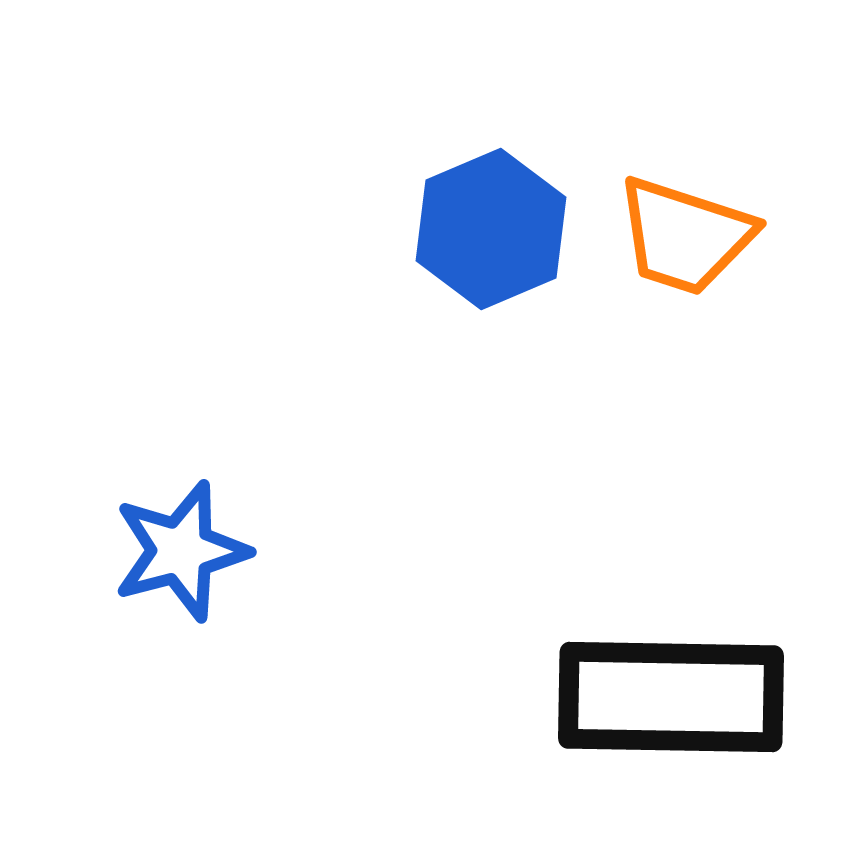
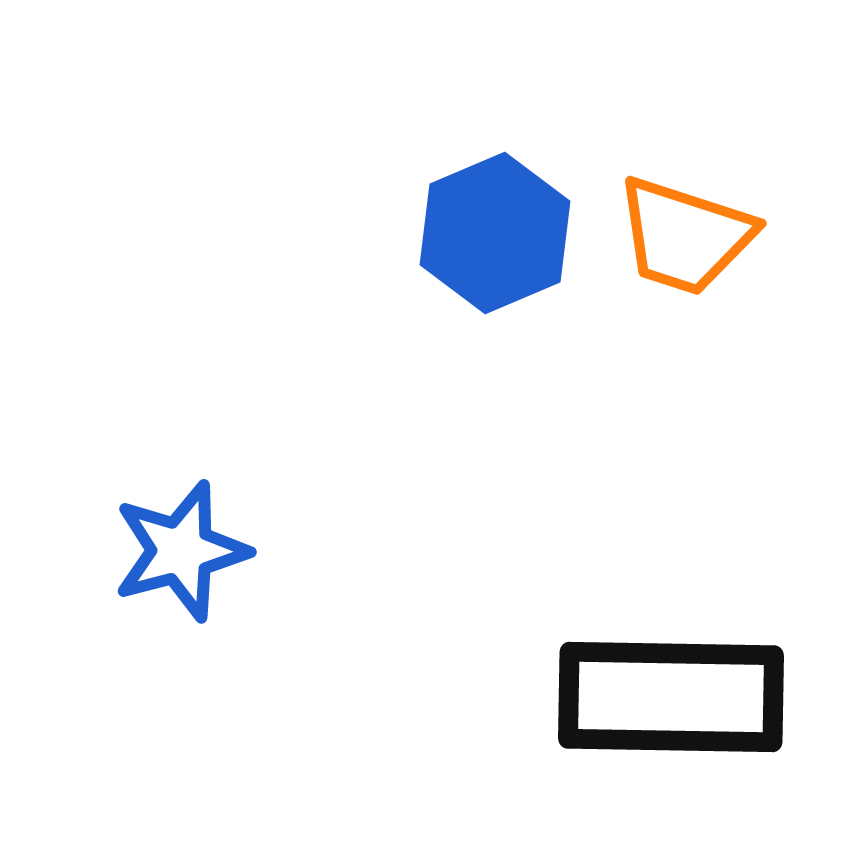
blue hexagon: moved 4 px right, 4 px down
